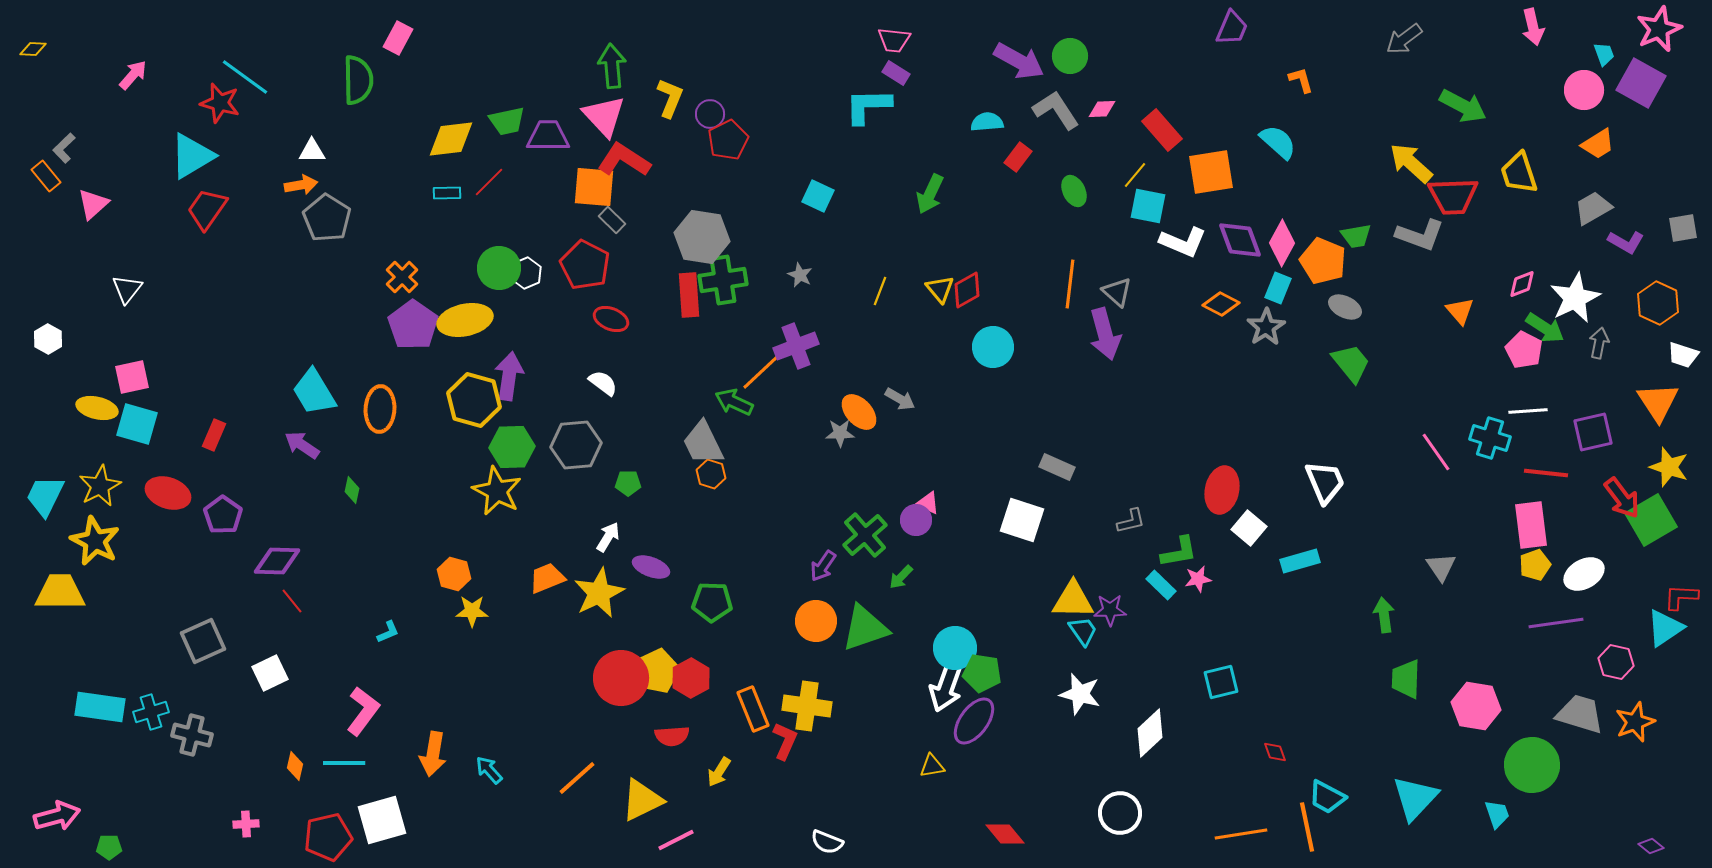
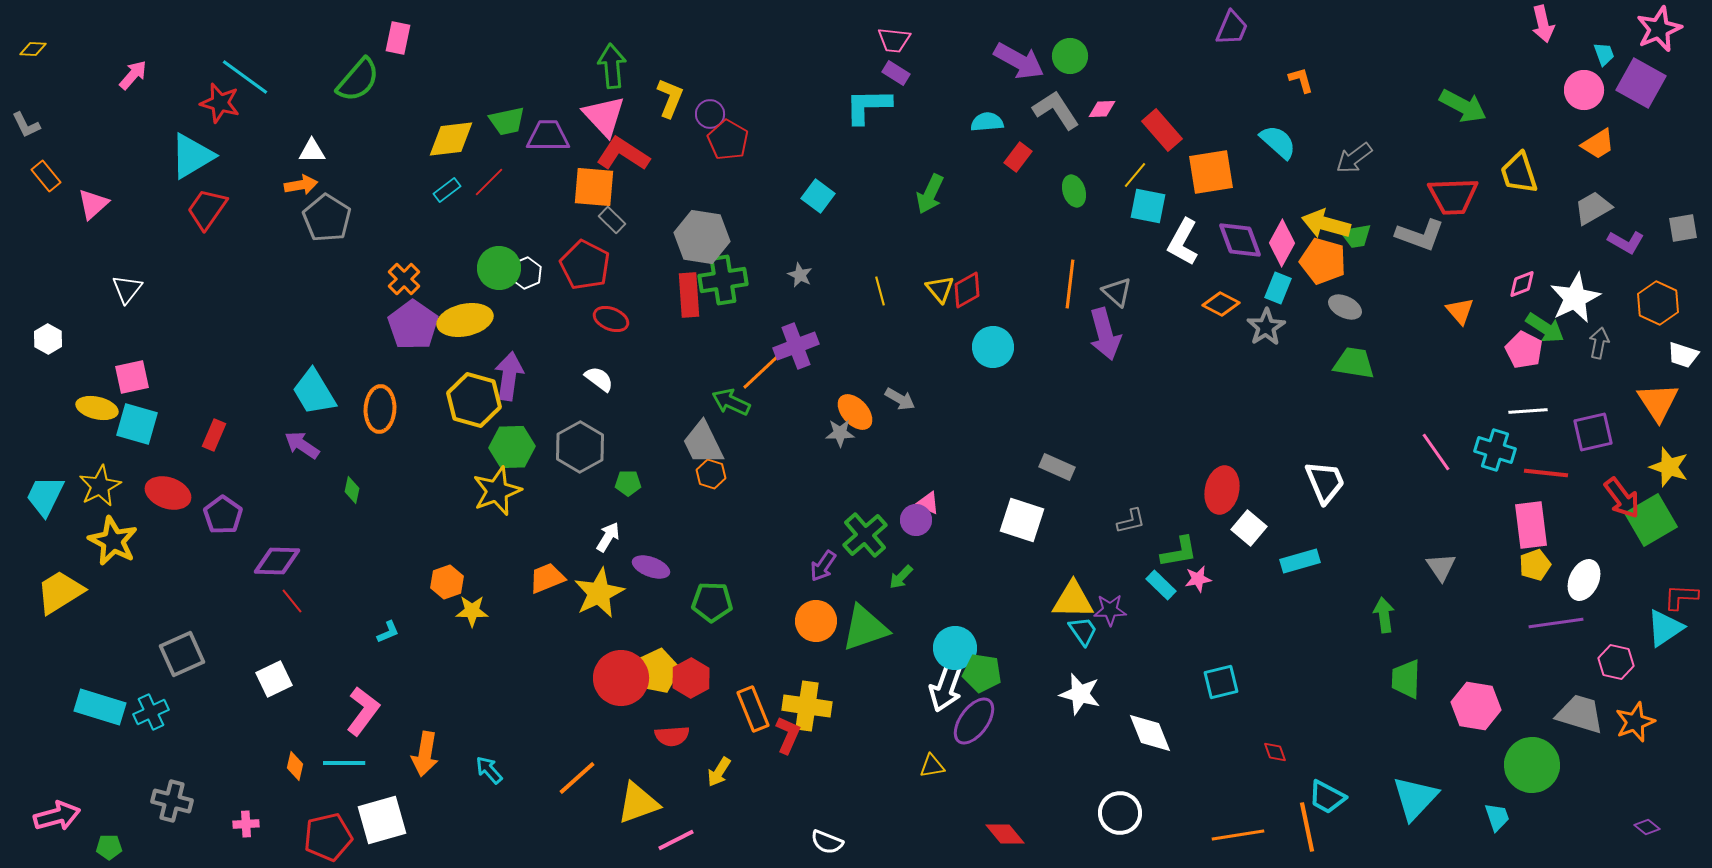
pink arrow at (1533, 27): moved 10 px right, 3 px up
pink rectangle at (398, 38): rotated 16 degrees counterclockwise
gray arrow at (1404, 39): moved 50 px left, 119 px down
green semicircle at (358, 80): rotated 42 degrees clockwise
red pentagon at (728, 140): rotated 15 degrees counterclockwise
gray L-shape at (64, 148): moved 38 px left, 23 px up; rotated 72 degrees counterclockwise
red L-shape at (624, 160): moved 1 px left, 6 px up
yellow arrow at (1411, 163): moved 85 px left, 61 px down; rotated 27 degrees counterclockwise
green ellipse at (1074, 191): rotated 8 degrees clockwise
cyan rectangle at (447, 193): moved 3 px up; rotated 36 degrees counterclockwise
cyan square at (818, 196): rotated 12 degrees clockwise
white L-shape at (1183, 242): rotated 96 degrees clockwise
orange pentagon at (1323, 261): rotated 6 degrees counterclockwise
orange cross at (402, 277): moved 2 px right, 2 px down
yellow line at (880, 291): rotated 36 degrees counterclockwise
green trapezoid at (1351, 363): moved 3 px right; rotated 42 degrees counterclockwise
white semicircle at (603, 383): moved 4 px left, 4 px up
green arrow at (734, 402): moved 3 px left
orange ellipse at (859, 412): moved 4 px left
cyan cross at (1490, 438): moved 5 px right, 12 px down
gray hexagon at (576, 445): moved 4 px right, 2 px down; rotated 24 degrees counterclockwise
yellow star at (497, 491): rotated 24 degrees clockwise
yellow star at (95, 541): moved 18 px right
orange hexagon at (454, 574): moved 7 px left, 8 px down; rotated 24 degrees clockwise
white ellipse at (1584, 574): moved 6 px down; rotated 36 degrees counterclockwise
yellow trapezoid at (60, 592): rotated 32 degrees counterclockwise
gray square at (203, 641): moved 21 px left, 13 px down
white square at (270, 673): moved 4 px right, 6 px down
cyan rectangle at (100, 707): rotated 9 degrees clockwise
cyan cross at (151, 712): rotated 8 degrees counterclockwise
white diamond at (1150, 733): rotated 69 degrees counterclockwise
gray cross at (192, 735): moved 20 px left, 66 px down
red L-shape at (785, 741): moved 3 px right, 6 px up
orange arrow at (433, 754): moved 8 px left
yellow triangle at (642, 800): moved 4 px left, 3 px down; rotated 6 degrees clockwise
cyan trapezoid at (1497, 814): moved 3 px down
orange line at (1241, 834): moved 3 px left, 1 px down
purple diamond at (1651, 846): moved 4 px left, 19 px up
